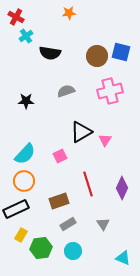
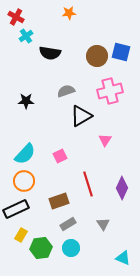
black triangle: moved 16 px up
cyan circle: moved 2 px left, 3 px up
